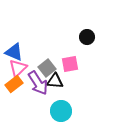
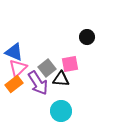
black triangle: moved 6 px right, 2 px up
